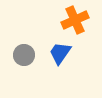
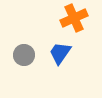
orange cross: moved 1 px left, 2 px up
